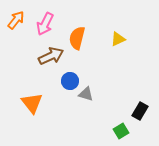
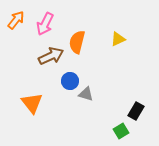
orange semicircle: moved 4 px down
black rectangle: moved 4 px left
